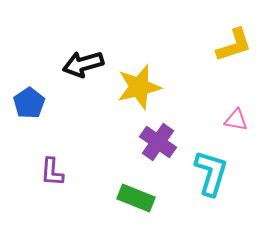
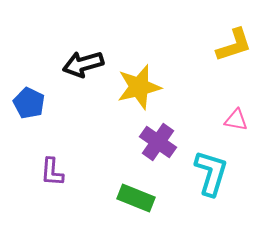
blue pentagon: rotated 12 degrees counterclockwise
